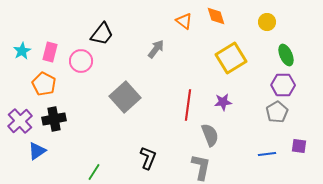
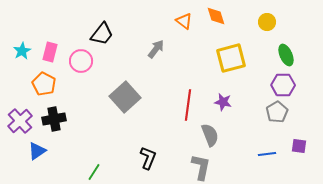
yellow square: rotated 16 degrees clockwise
purple star: rotated 18 degrees clockwise
